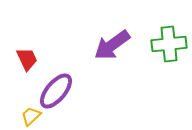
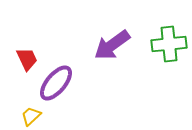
purple ellipse: moved 8 px up
